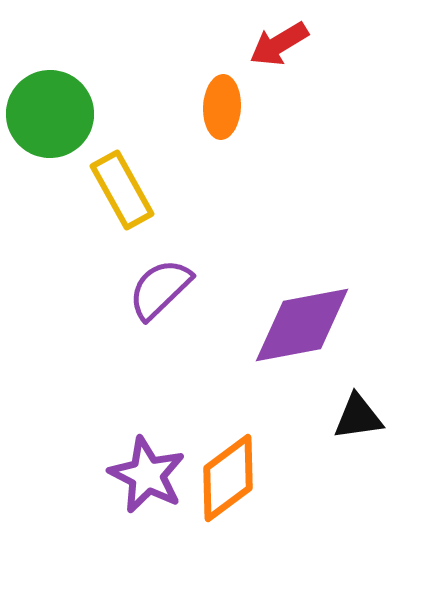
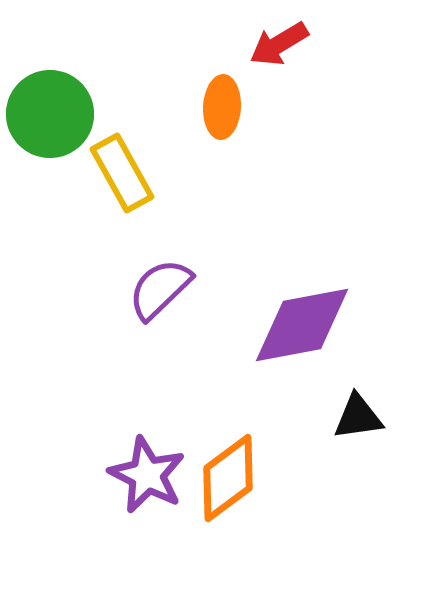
yellow rectangle: moved 17 px up
